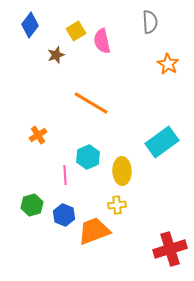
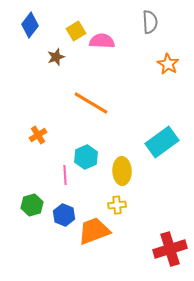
pink semicircle: rotated 105 degrees clockwise
brown star: moved 2 px down
cyan hexagon: moved 2 px left
